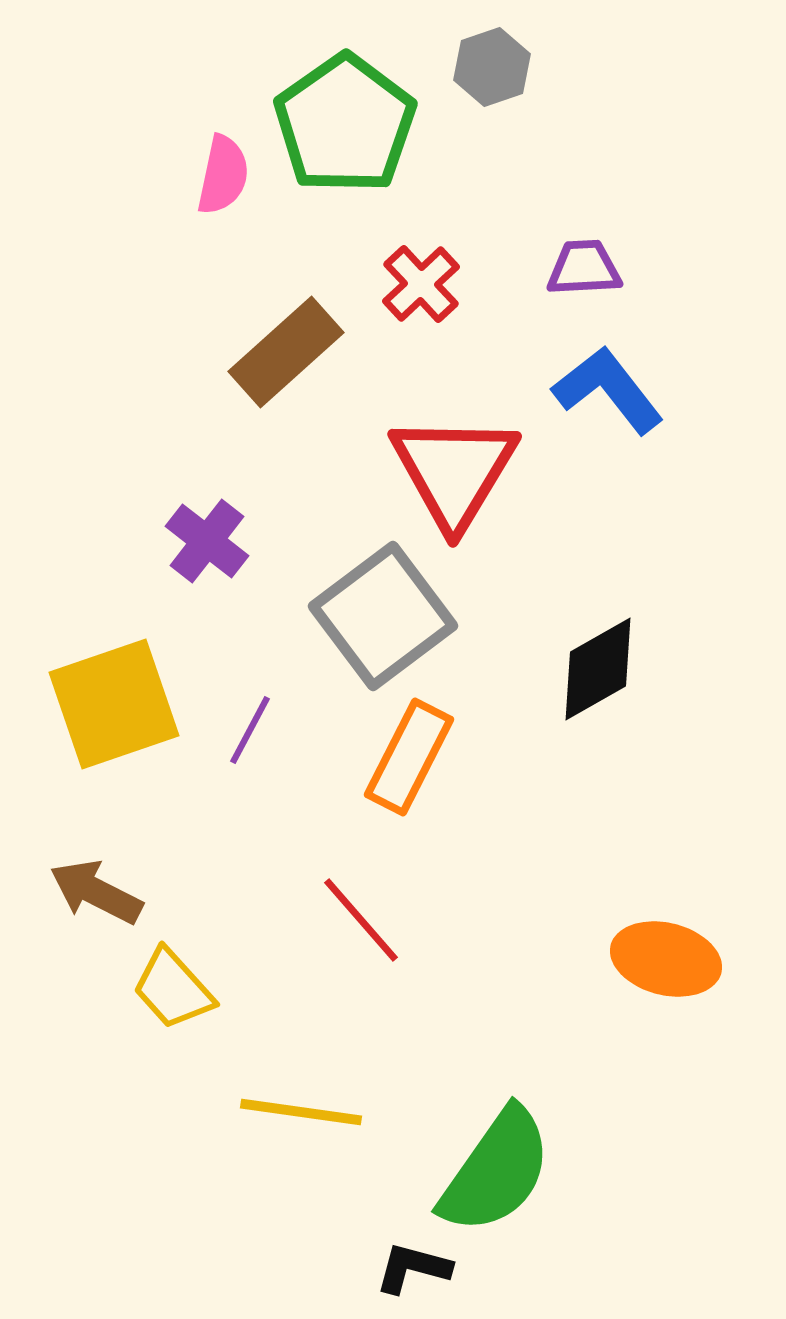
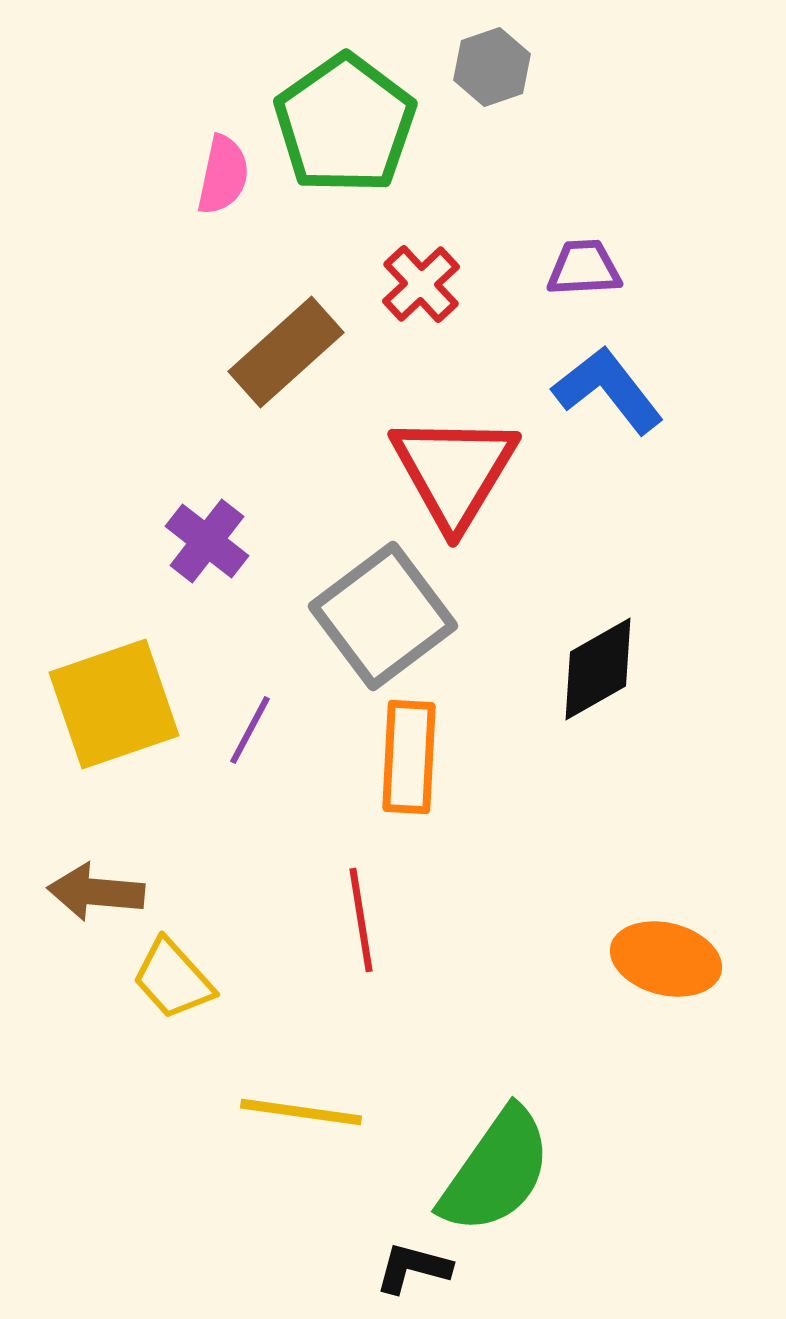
orange rectangle: rotated 24 degrees counterclockwise
brown arrow: rotated 22 degrees counterclockwise
red line: rotated 32 degrees clockwise
yellow trapezoid: moved 10 px up
